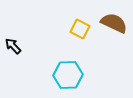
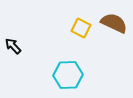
yellow square: moved 1 px right, 1 px up
